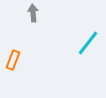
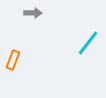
gray arrow: rotated 96 degrees clockwise
